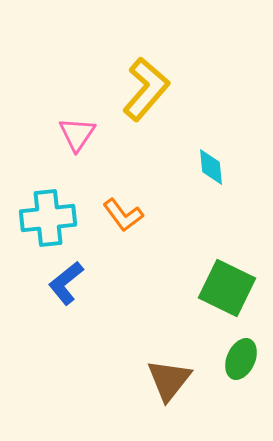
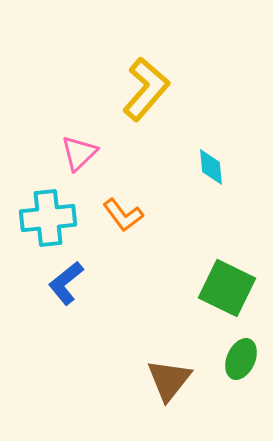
pink triangle: moved 2 px right, 19 px down; rotated 12 degrees clockwise
